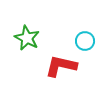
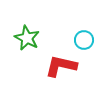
cyan circle: moved 1 px left, 1 px up
